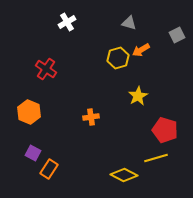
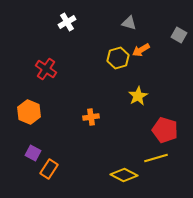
gray square: moved 2 px right; rotated 35 degrees counterclockwise
